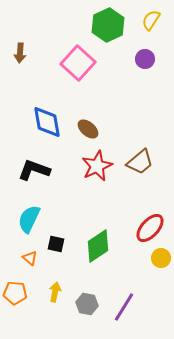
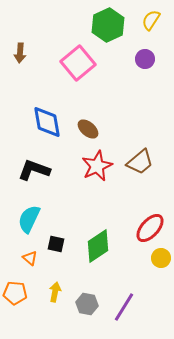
pink square: rotated 8 degrees clockwise
